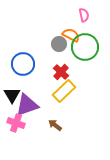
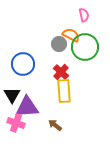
yellow rectangle: rotated 50 degrees counterclockwise
purple triangle: moved 2 px down; rotated 15 degrees clockwise
